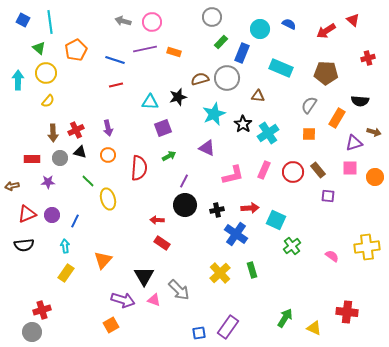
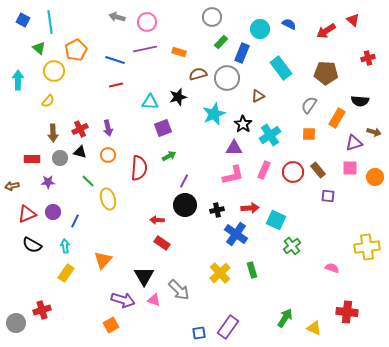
gray arrow at (123, 21): moved 6 px left, 4 px up
pink circle at (152, 22): moved 5 px left
orange rectangle at (174, 52): moved 5 px right
cyan rectangle at (281, 68): rotated 30 degrees clockwise
yellow circle at (46, 73): moved 8 px right, 2 px up
brown semicircle at (200, 79): moved 2 px left, 5 px up
brown triangle at (258, 96): rotated 32 degrees counterclockwise
red cross at (76, 130): moved 4 px right, 1 px up
cyan cross at (268, 133): moved 2 px right, 2 px down
purple triangle at (207, 148): moved 27 px right; rotated 24 degrees counterclockwise
purple circle at (52, 215): moved 1 px right, 3 px up
black semicircle at (24, 245): moved 8 px right; rotated 36 degrees clockwise
pink semicircle at (332, 256): moved 12 px down; rotated 16 degrees counterclockwise
gray circle at (32, 332): moved 16 px left, 9 px up
